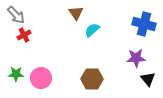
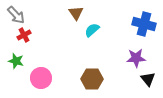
green star: moved 13 px up; rotated 14 degrees clockwise
